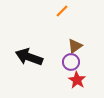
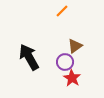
black arrow: rotated 40 degrees clockwise
purple circle: moved 6 px left
red star: moved 5 px left, 2 px up
